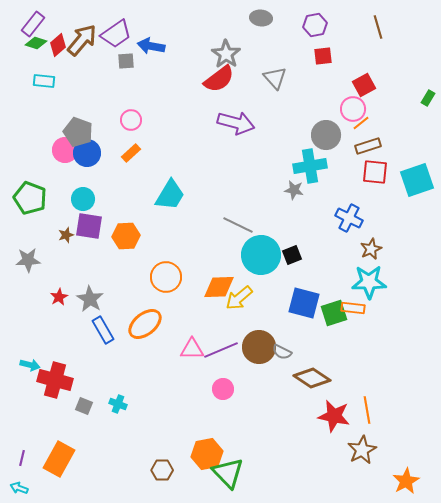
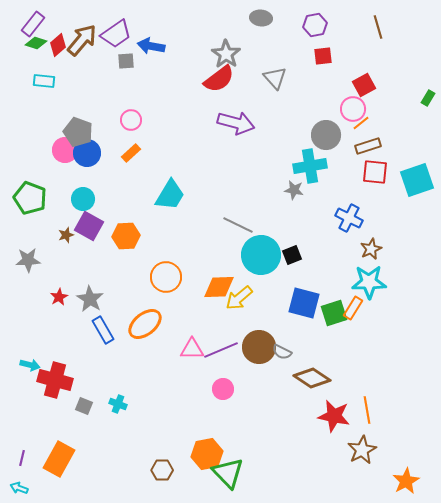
purple square at (89, 226): rotated 20 degrees clockwise
orange rectangle at (353, 308): rotated 65 degrees counterclockwise
